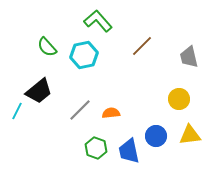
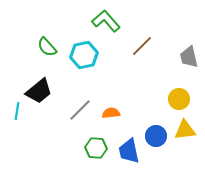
green L-shape: moved 8 px right
cyan line: rotated 18 degrees counterclockwise
yellow triangle: moved 5 px left, 5 px up
green hexagon: rotated 15 degrees counterclockwise
